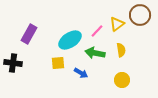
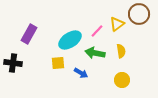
brown circle: moved 1 px left, 1 px up
yellow semicircle: moved 1 px down
